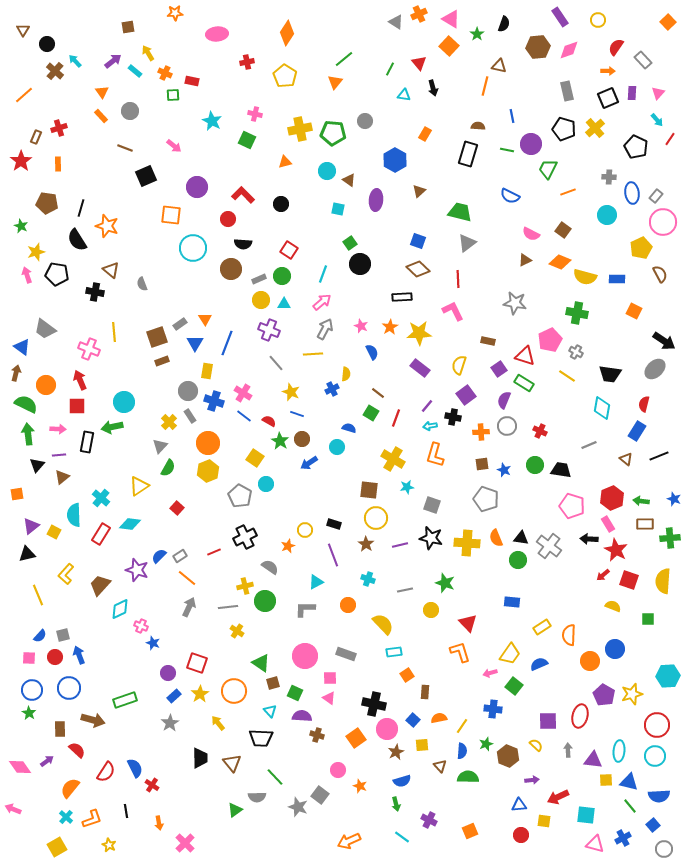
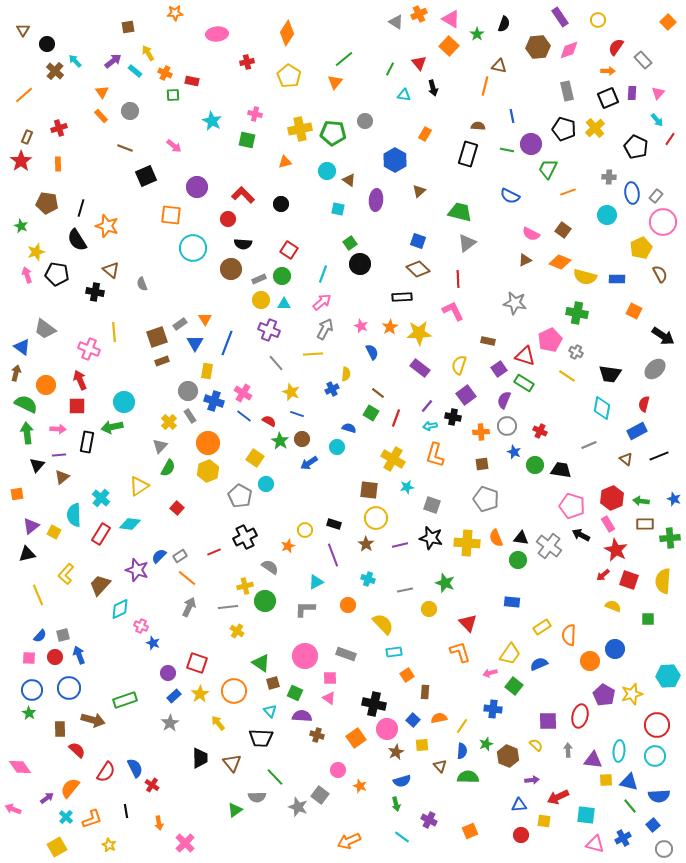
yellow pentagon at (285, 76): moved 4 px right
brown rectangle at (36, 137): moved 9 px left
green square at (247, 140): rotated 12 degrees counterclockwise
black arrow at (664, 341): moved 1 px left, 5 px up
blue rectangle at (637, 431): rotated 30 degrees clockwise
green arrow at (28, 434): moved 1 px left, 1 px up
blue star at (504, 470): moved 10 px right, 18 px up
black arrow at (589, 539): moved 8 px left, 4 px up; rotated 24 degrees clockwise
yellow circle at (431, 610): moved 2 px left, 1 px up
purple arrow at (47, 761): moved 37 px down
